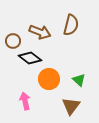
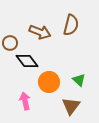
brown circle: moved 3 px left, 2 px down
black diamond: moved 3 px left, 3 px down; rotated 15 degrees clockwise
orange circle: moved 3 px down
